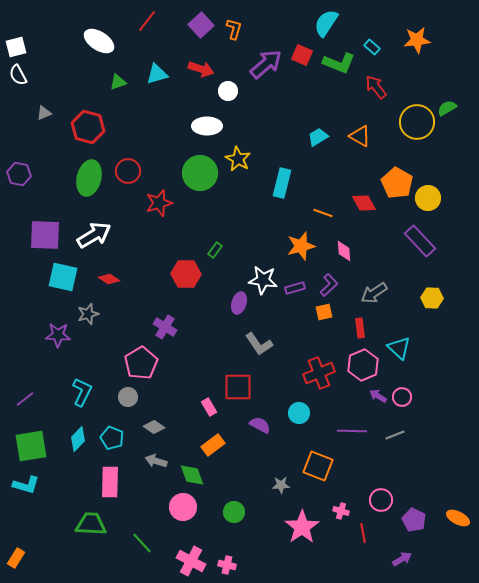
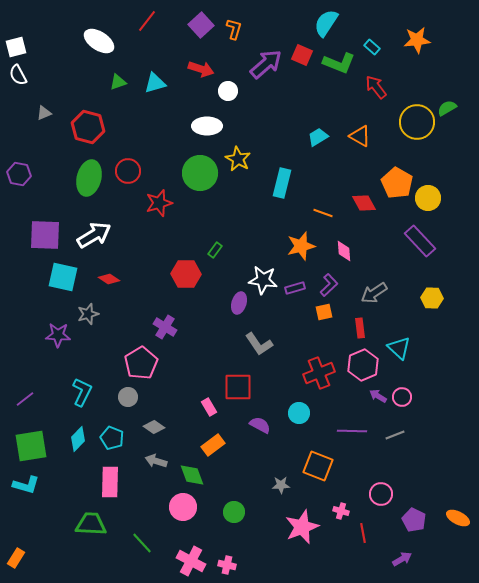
cyan triangle at (157, 74): moved 2 px left, 9 px down
pink circle at (381, 500): moved 6 px up
pink star at (302, 527): rotated 12 degrees clockwise
